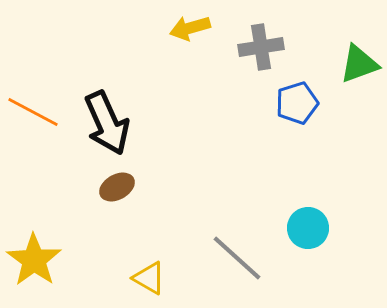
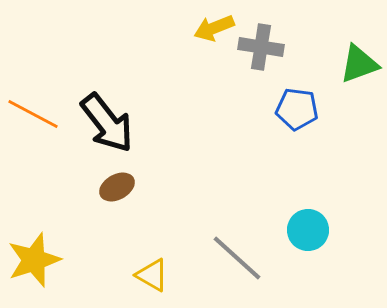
yellow arrow: moved 24 px right; rotated 6 degrees counterclockwise
gray cross: rotated 18 degrees clockwise
blue pentagon: moved 6 px down; rotated 24 degrees clockwise
orange line: moved 2 px down
black arrow: rotated 14 degrees counterclockwise
cyan circle: moved 2 px down
yellow star: rotated 18 degrees clockwise
yellow triangle: moved 3 px right, 3 px up
